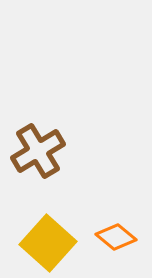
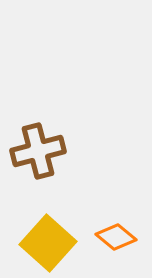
brown cross: rotated 16 degrees clockwise
